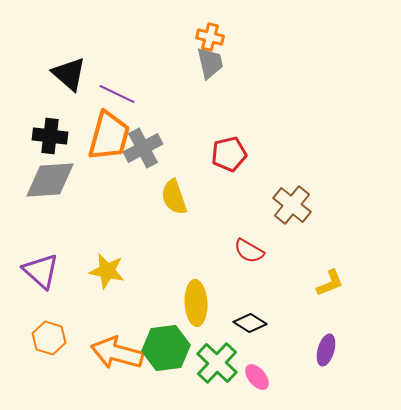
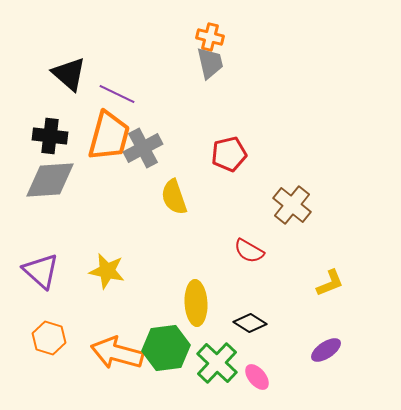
purple ellipse: rotated 40 degrees clockwise
